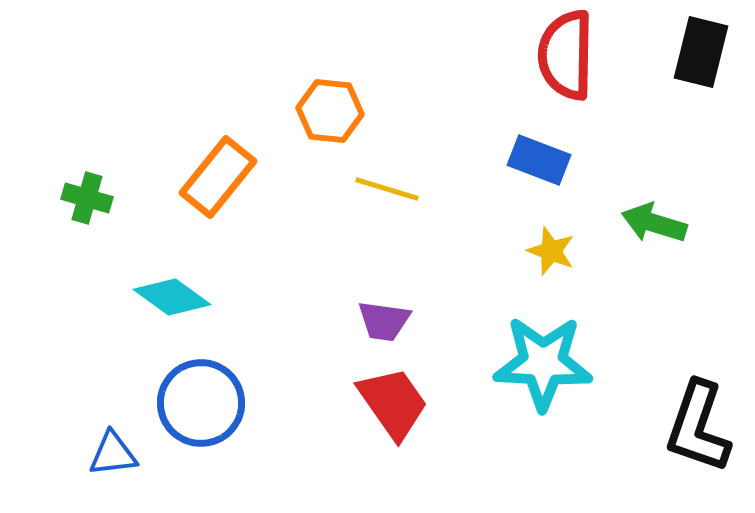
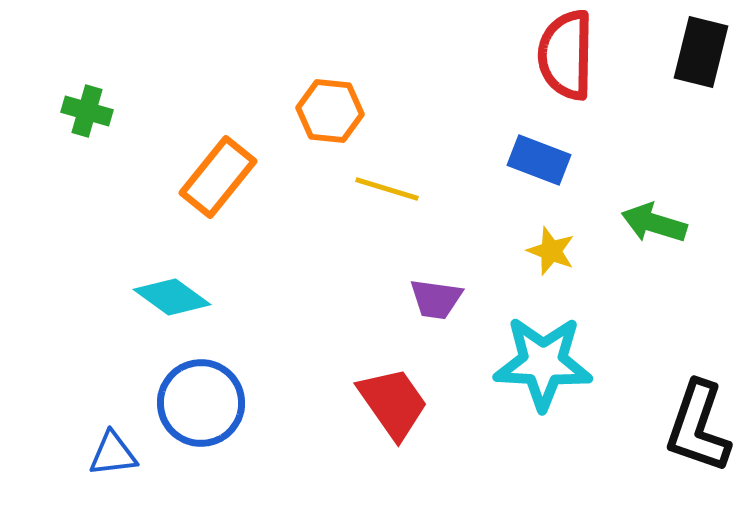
green cross: moved 87 px up
purple trapezoid: moved 52 px right, 22 px up
